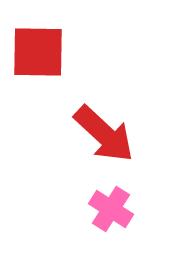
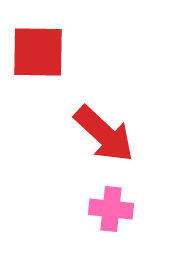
pink cross: rotated 27 degrees counterclockwise
